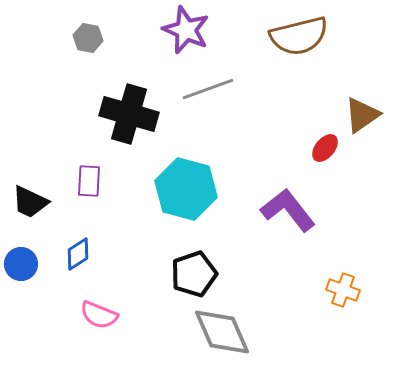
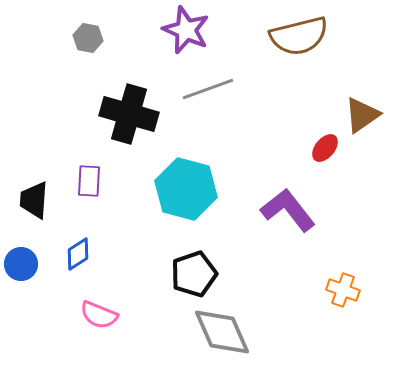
black trapezoid: moved 4 px right, 2 px up; rotated 69 degrees clockwise
